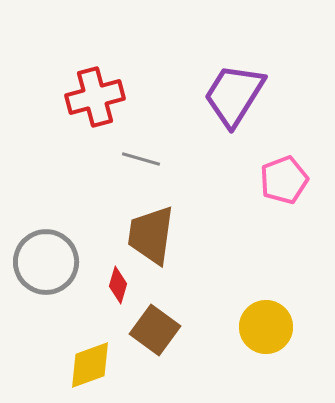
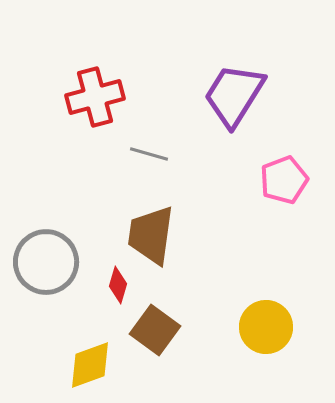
gray line: moved 8 px right, 5 px up
